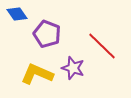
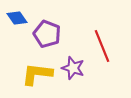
blue diamond: moved 4 px down
red line: rotated 24 degrees clockwise
yellow L-shape: rotated 16 degrees counterclockwise
